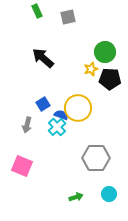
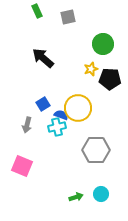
green circle: moved 2 px left, 8 px up
cyan cross: rotated 30 degrees clockwise
gray hexagon: moved 8 px up
cyan circle: moved 8 px left
